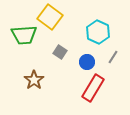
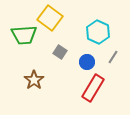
yellow square: moved 1 px down
